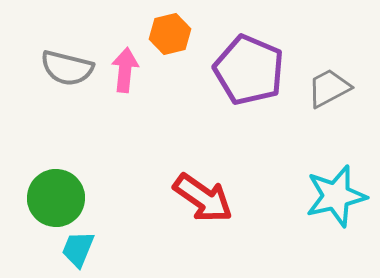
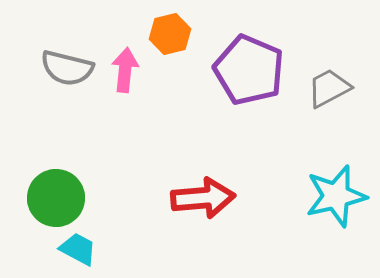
red arrow: rotated 40 degrees counterclockwise
cyan trapezoid: rotated 96 degrees clockwise
